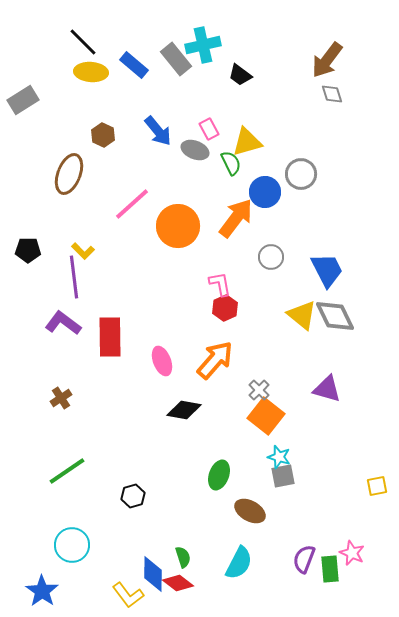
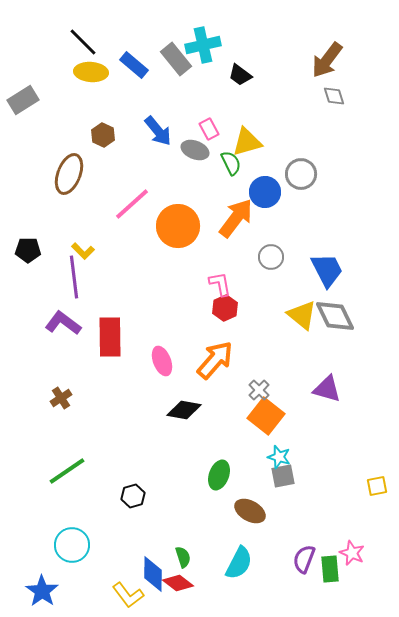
gray diamond at (332, 94): moved 2 px right, 2 px down
